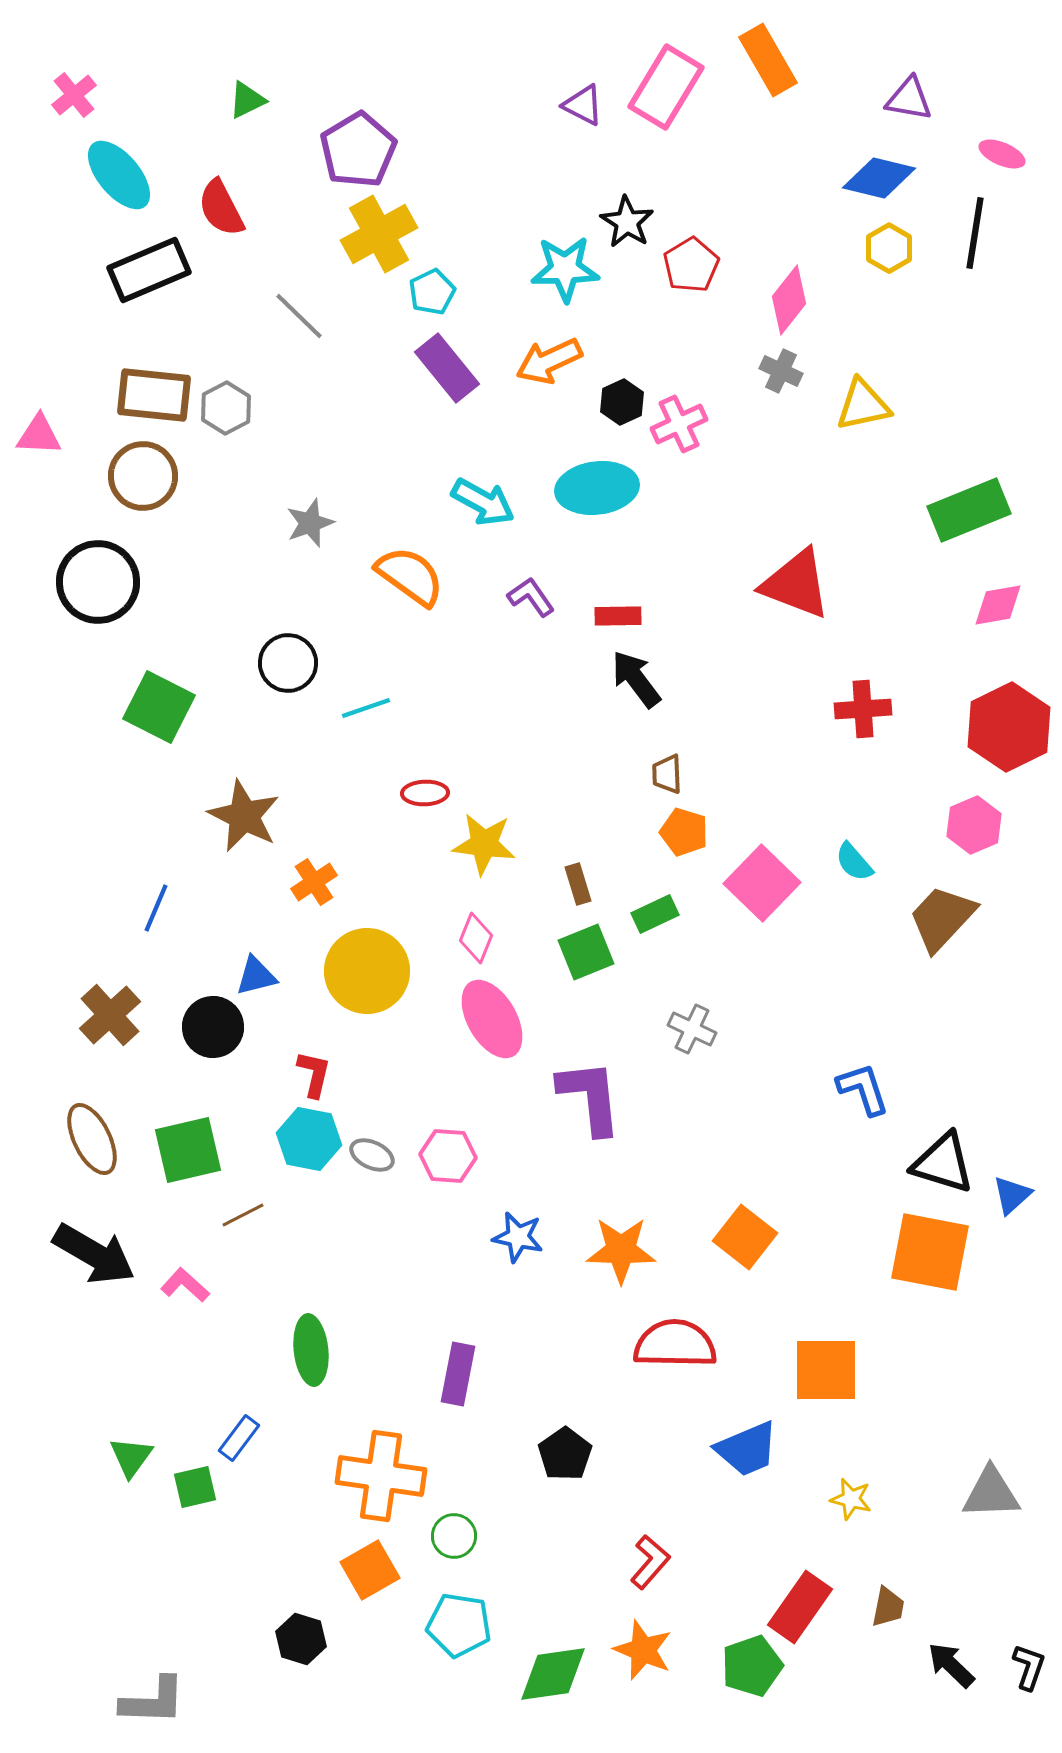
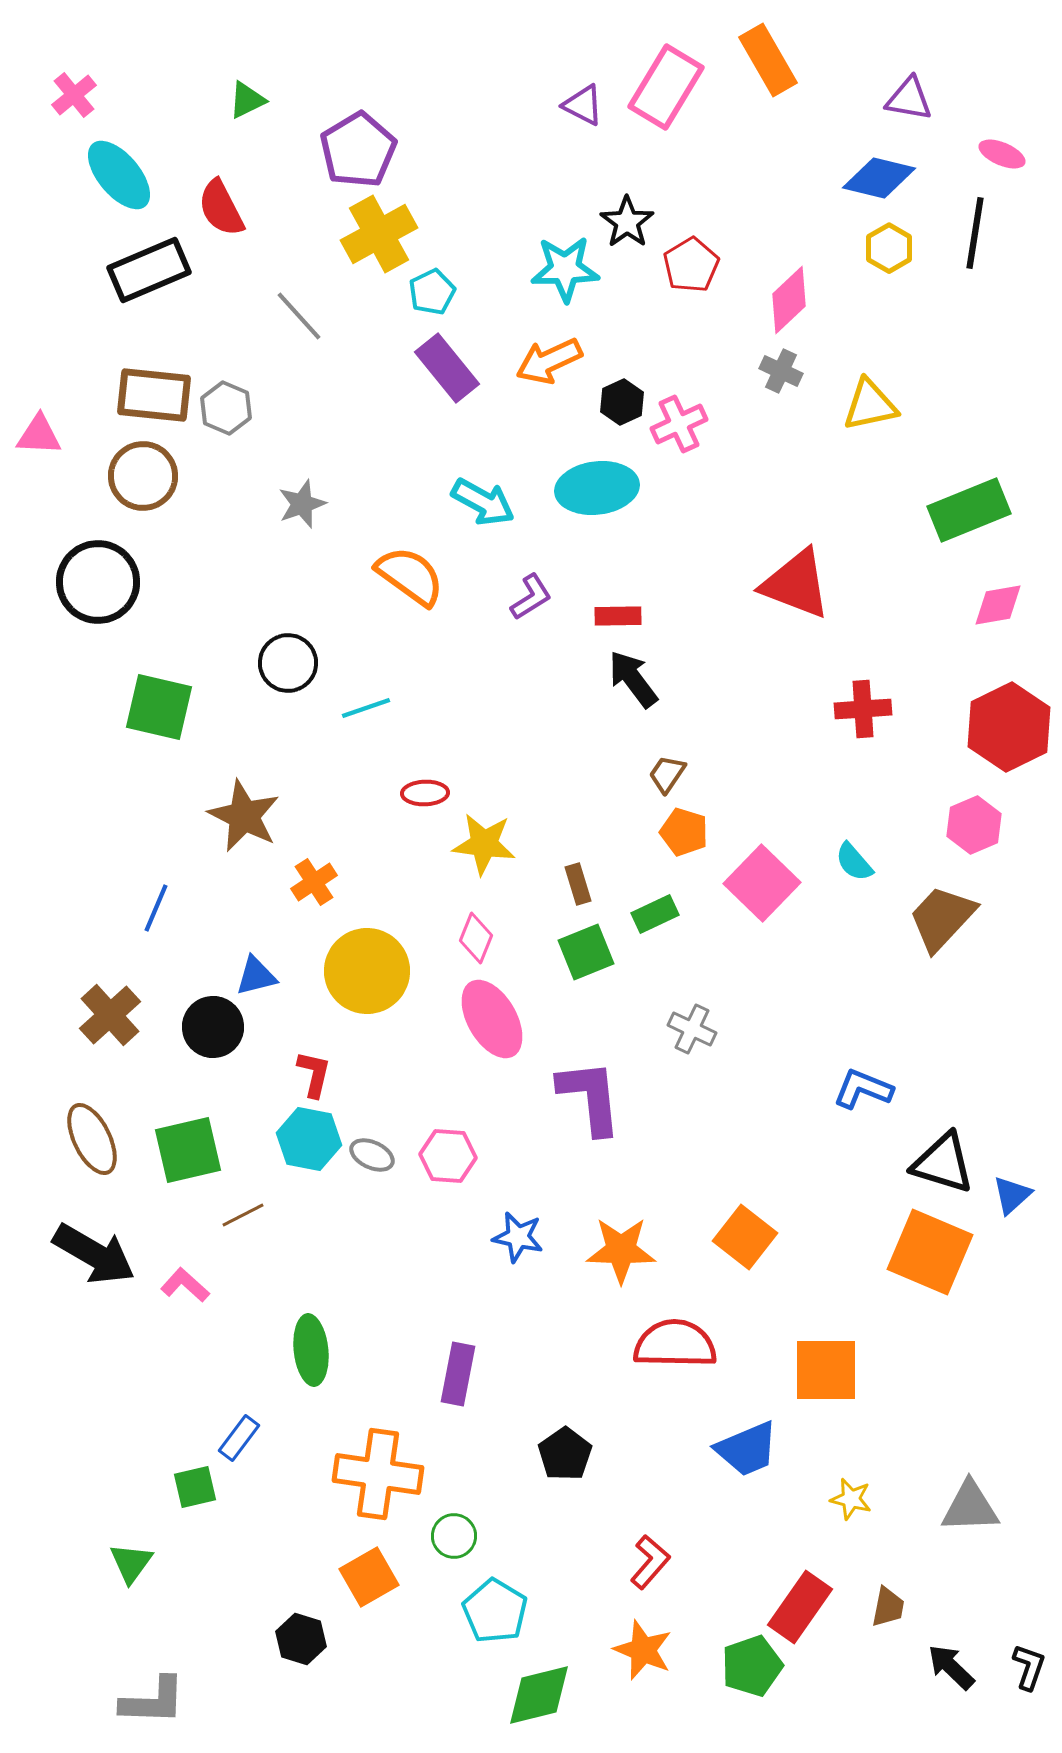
black star at (627, 222): rotated 4 degrees clockwise
pink diamond at (789, 300): rotated 8 degrees clockwise
gray line at (299, 316): rotated 4 degrees clockwise
yellow triangle at (863, 405): moved 7 px right
gray hexagon at (226, 408): rotated 9 degrees counterclockwise
gray star at (310, 523): moved 8 px left, 19 px up
purple L-shape at (531, 597): rotated 93 degrees clockwise
black arrow at (636, 679): moved 3 px left
green square at (159, 707): rotated 14 degrees counterclockwise
brown trapezoid at (667, 774): rotated 36 degrees clockwise
blue L-shape at (863, 1089): rotated 50 degrees counterclockwise
orange square at (930, 1252): rotated 12 degrees clockwise
green triangle at (131, 1457): moved 106 px down
orange cross at (381, 1476): moved 3 px left, 2 px up
gray triangle at (991, 1493): moved 21 px left, 14 px down
orange square at (370, 1570): moved 1 px left, 7 px down
cyan pentagon at (459, 1625): moved 36 px right, 14 px up; rotated 22 degrees clockwise
black arrow at (951, 1665): moved 2 px down
green diamond at (553, 1674): moved 14 px left, 21 px down; rotated 6 degrees counterclockwise
